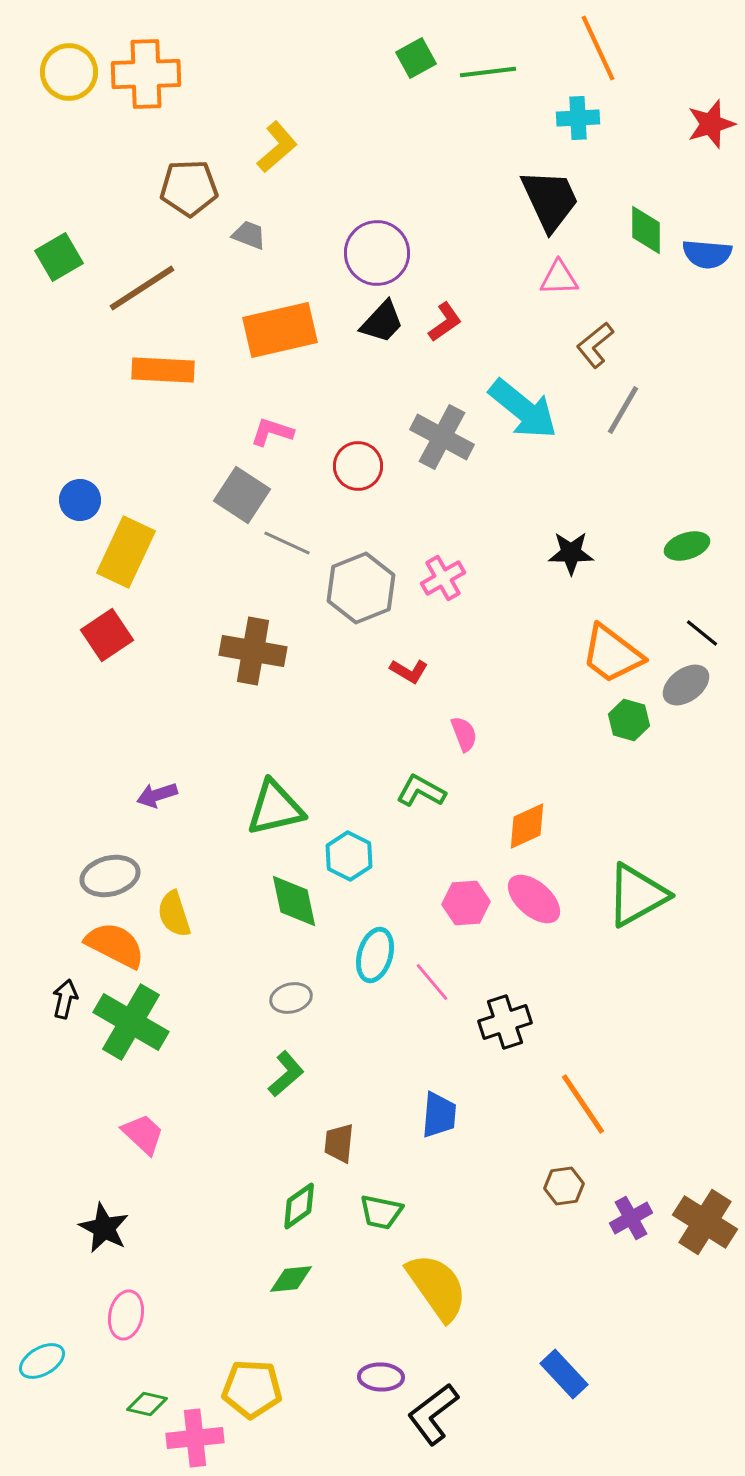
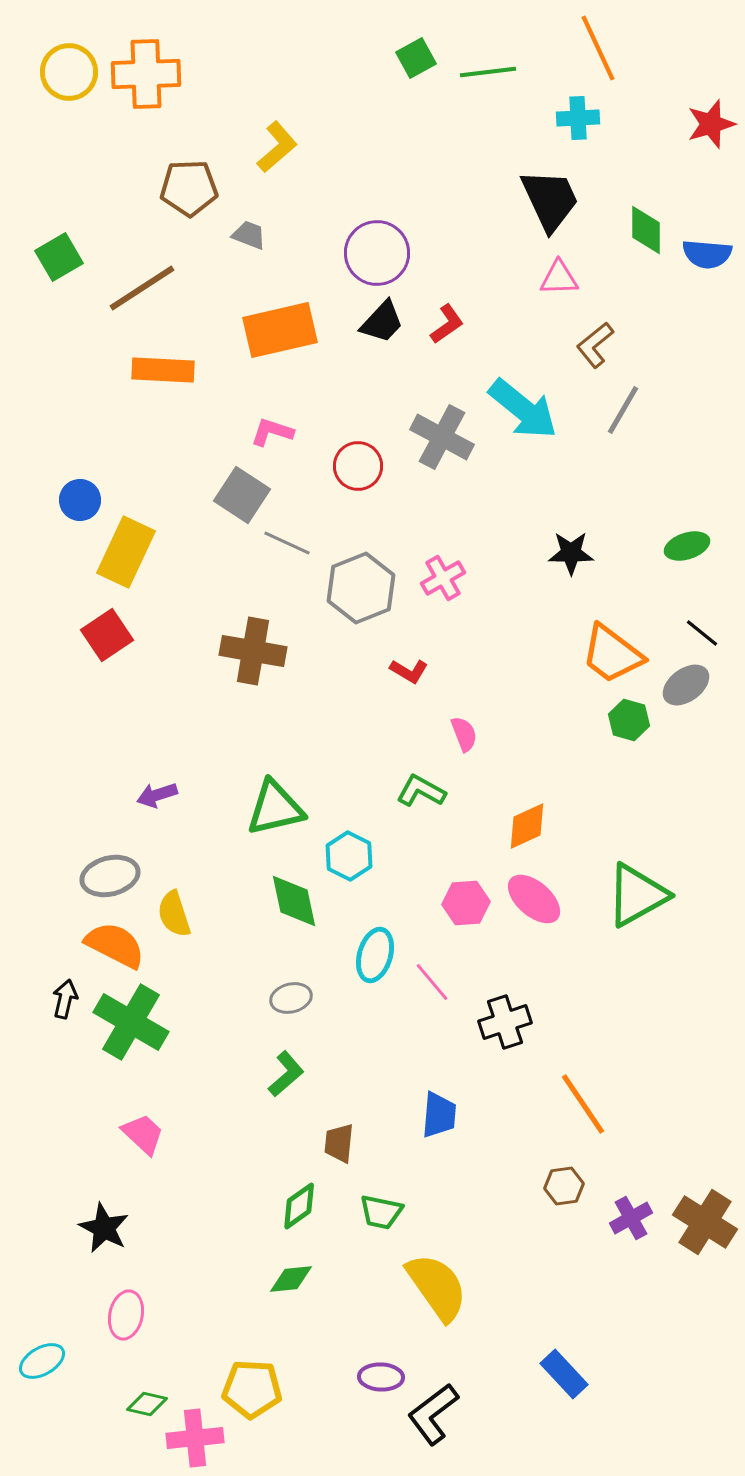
red L-shape at (445, 322): moved 2 px right, 2 px down
